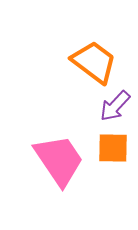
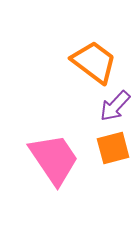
orange square: rotated 16 degrees counterclockwise
pink trapezoid: moved 5 px left, 1 px up
